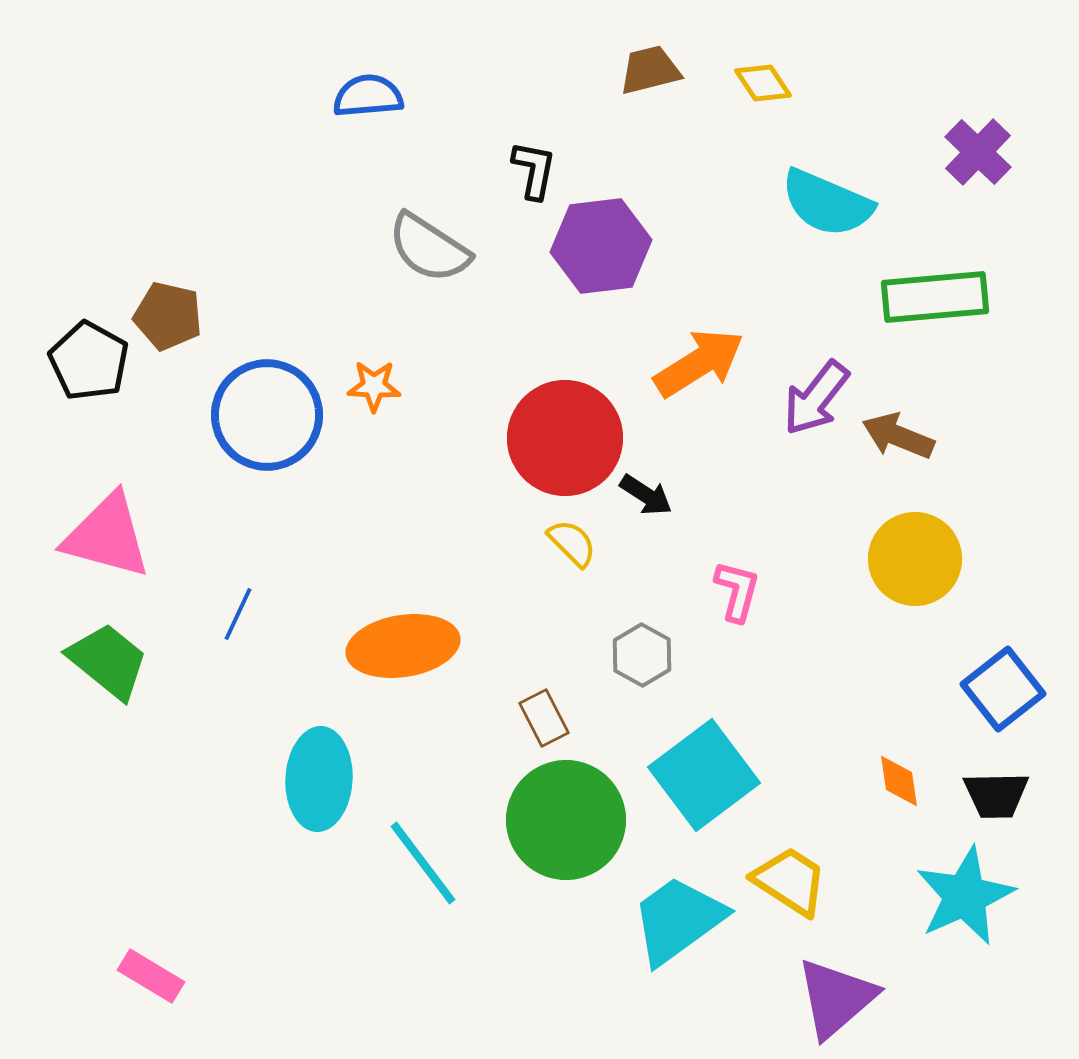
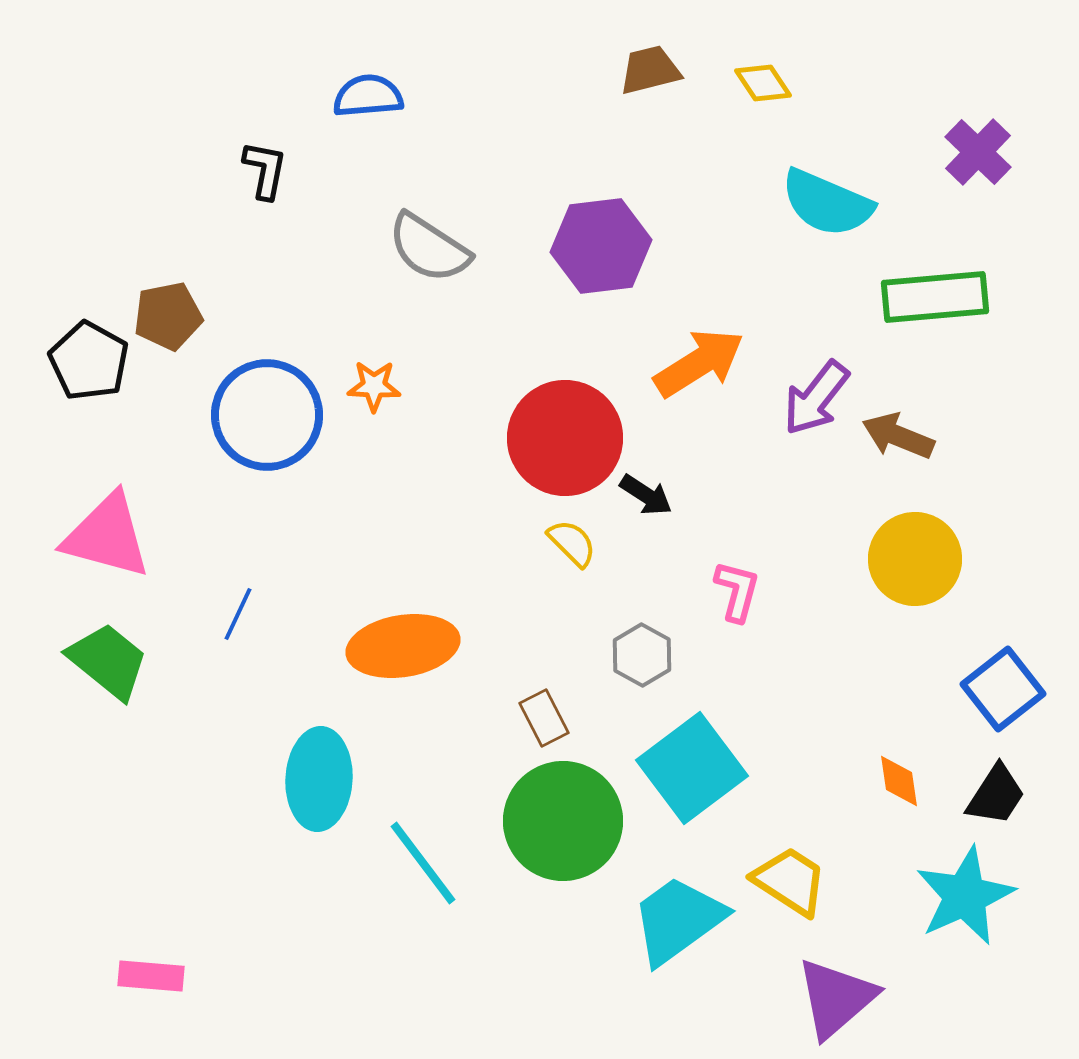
black L-shape: moved 269 px left
brown pentagon: rotated 24 degrees counterclockwise
cyan square: moved 12 px left, 7 px up
black trapezoid: rotated 56 degrees counterclockwise
green circle: moved 3 px left, 1 px down
pink rectangle: rotated 26 degrees counterclockwise
